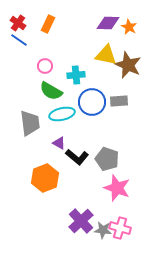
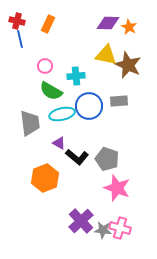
red cross: moved 1 px left, 2 px up; rotated 21 degrees counterclockwise
blue line: moved 1 px right, 1 px up; rotated 42 degrees clockwise
cyan cross: moved 1 px down
blue circle: moved 3 px left, 4 px down
